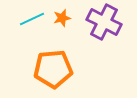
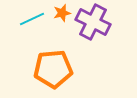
orange star: moved 5 px up
purple cross: moved 11 px left
